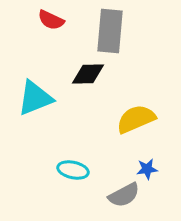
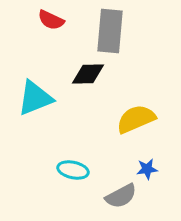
gray semicircle: moved 3 px left, 1 px down
